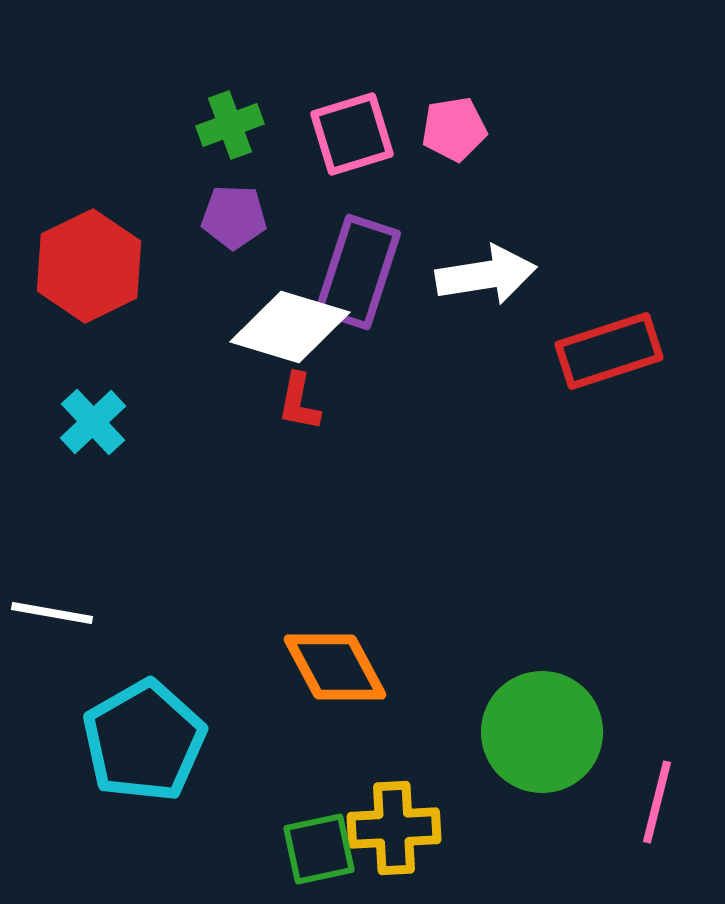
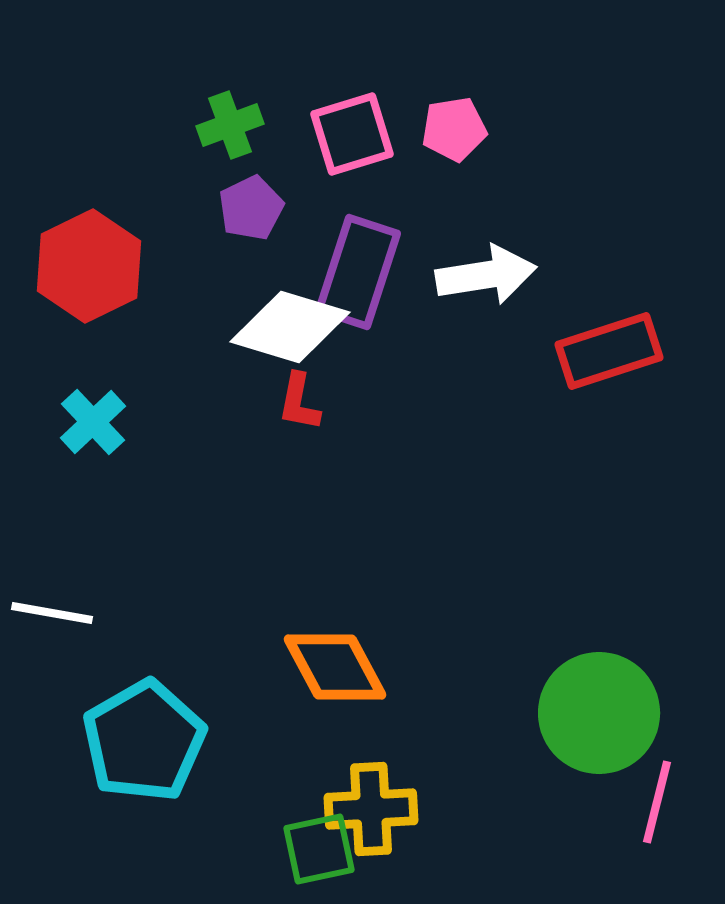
purple pentagon: moved 17 px right, 9 px up; rotated 28 degrees counterclockwise
green circle: moved 57 px right, 19 px up
yellow cross: moved 23 px left, 19 px up
